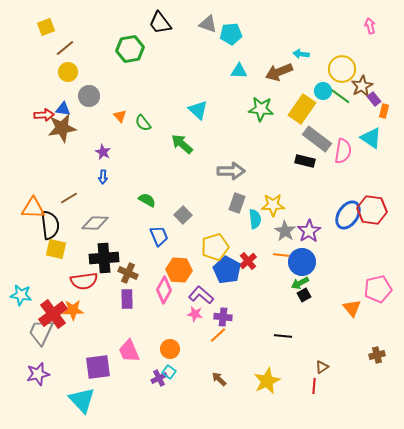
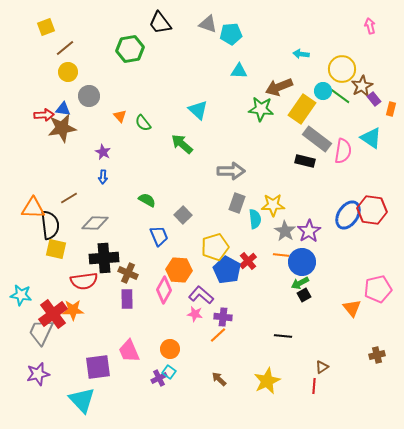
brown arrow at (279, 72): moved 15 px down
orange rectangle at (384, 111): moved 7 px right, 2 px up
